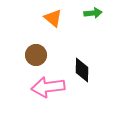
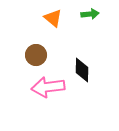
green arrow: moved 3 px left, 1 px down
